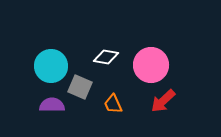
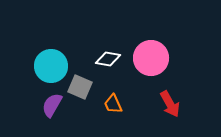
white diamond: moved 2 px right, 2 px down
pink circle: moved 7 px up
red arrow: moved 7 px right, 3 px down; rotated 76 degrees counterclockwise
purple semicircle: rotated 60 degrees counterclockwise
